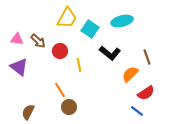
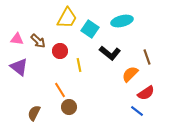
brown semicircle: moved 6 px right, 1 px down
